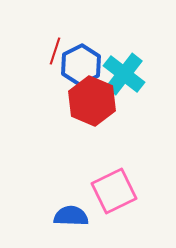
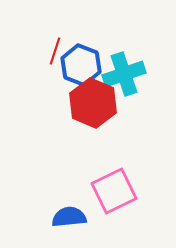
blue hexagon: rotated 12 degrees counterclockwise
cyan cross: rotated 33 degrees clockwise
red hexagon: moved 1 px right, 2 px down
blue semicircle: moved 2 px left, 1 px down; rotated 8 degrees counterclockwise
